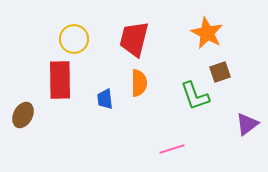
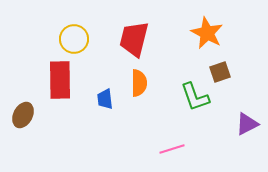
green L-shape: moved 1 px down
purple triangle: rotated 10 degrees clockwise
